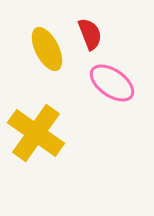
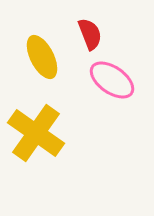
yellow ellipse: moved 5 px left, 8 px down
pink ellipse: moved 3 px up
